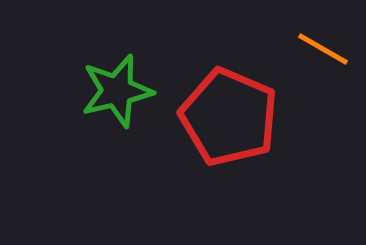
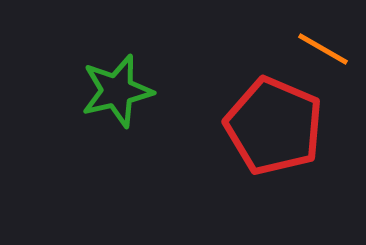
red pentagon: moved 45 px right, 9 px down
